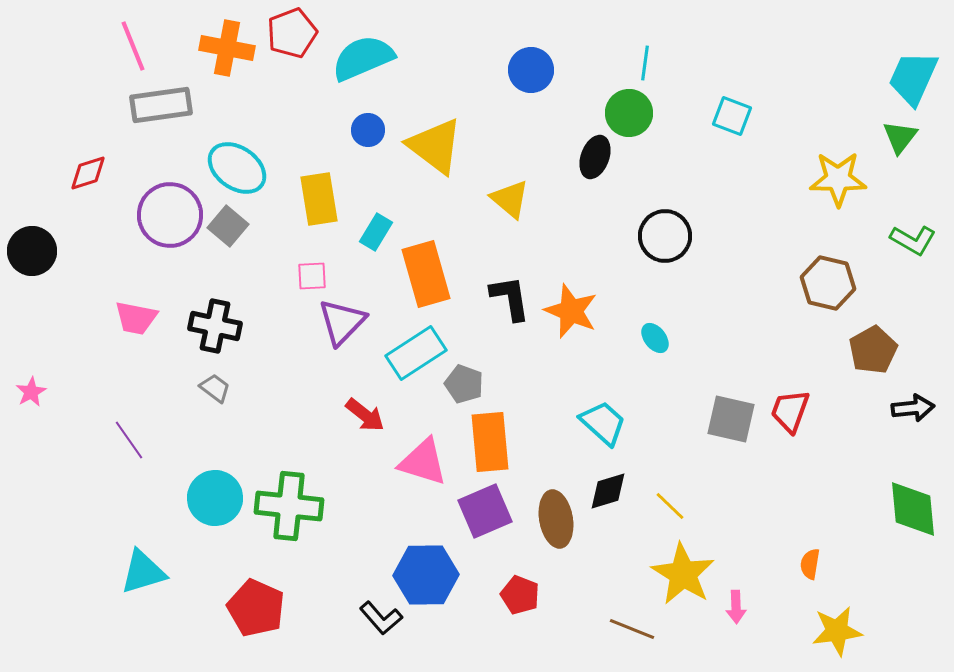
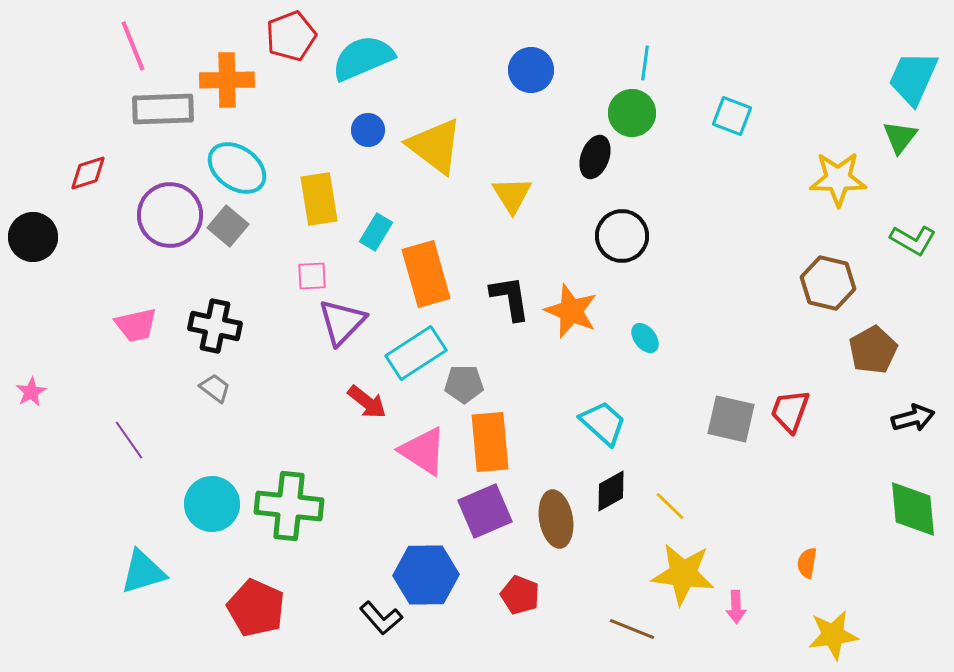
red pentagon at (292, 33): moved 1 px left, 3 px down
orange cross at (227, 48): moved 32 px down; rotated 12 degrees counterclockwise
gray rectangle at (161, 105): moved 2 px right, 4 px down; rotated 6 degrees clockwise
green circle at (629, 113): moved 3 px right
yellow triangle at (510, 199): moved 2 px right, 4 px up; rotated 18 degrees clockwise
black circle at (665, 236): moved 43 px left
black circle at (32, 251): moved 1 px right, 14 px up
pink trapezoid at (136, 318): moved 7 px down; rotated 24 degrees counterclockwise
cyan ellipse at (655, 338): moved 10 px left
gray pentagon at (464, 384): rotated 21 degrees counterclockwise
black arrow at (913, 408): moved 10 px down; rotated 9 degrees counterclockwise
red arrow at (365, 415): moved 2 px right, 13 px up
pink triangle at (423, 462): moved 11 px up; rotated 16 degrees clockwise
black diamond at (608, 491): moved 3 px right; rotated 12 degrees counterclockwise
cyan circle at (215, 498): moved 3 px left, 6 px down
orange semicircle at (810, 564): moved 3 px left, 1 px up
yellow star at (683, 574): rotated 24 degrees counterclockwise
yellow star at (837, 631): moved 4 px left, 4 px down
